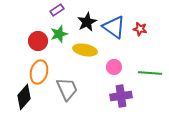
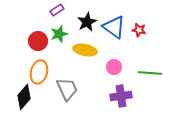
red star: moved 1 px left, 1 px down
